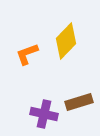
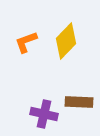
orange L-shape: moved 1 px left, 12 px up
brown rectangle: rotated 20 degrees clockwise
